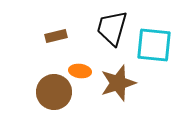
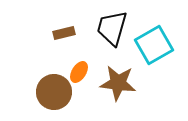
brown rectangle: moved 8 px right, 3 px up
cyan square: rotated 36 degrees counterclockwise
orange ellipse: moved 1 px left, 1 px down; rotated 65 degrees counterclockwise
brown star: rotated 24 degrees clockwise
